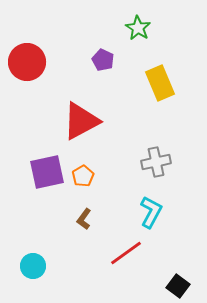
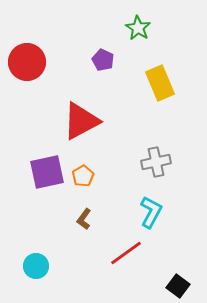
cyan circle: moved 3 px right
